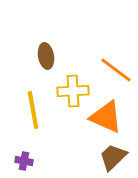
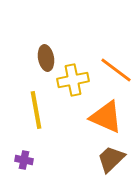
brown ellipse: moved 2 px down
yellow cross: moved 11 px up; rotated 8 degrees counterclockwise
yellow line: moved 3 px right
brown trapezoid: moved 2 px left, 2 px down
purple cross: moved 1 px up
